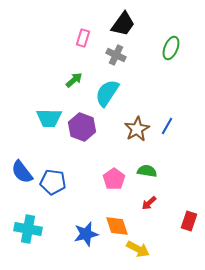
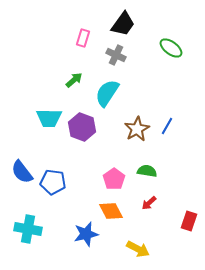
green ellipse: rotated 75 degrees counterclockwise
orange diamond: moved 6 px left, 15 px up; rotated 10 degrees counterclockwise
